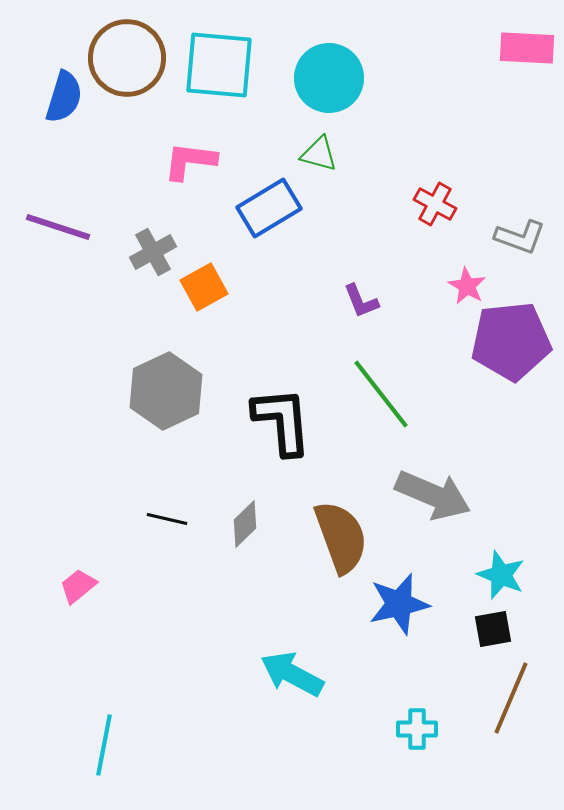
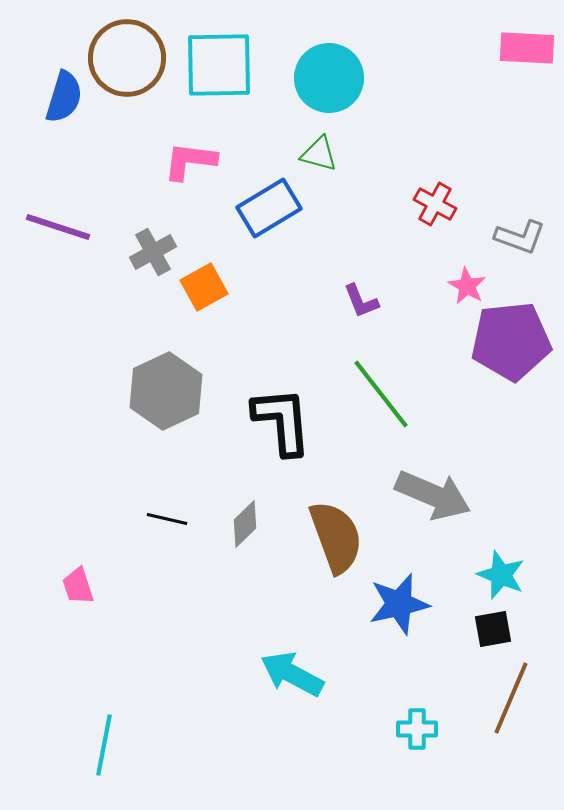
cyan square: rotated 6 degrees counterclockwise
brown semicircle: moved 5 px left
pink trapezoid: rotated 69 degrees counterclockwise
